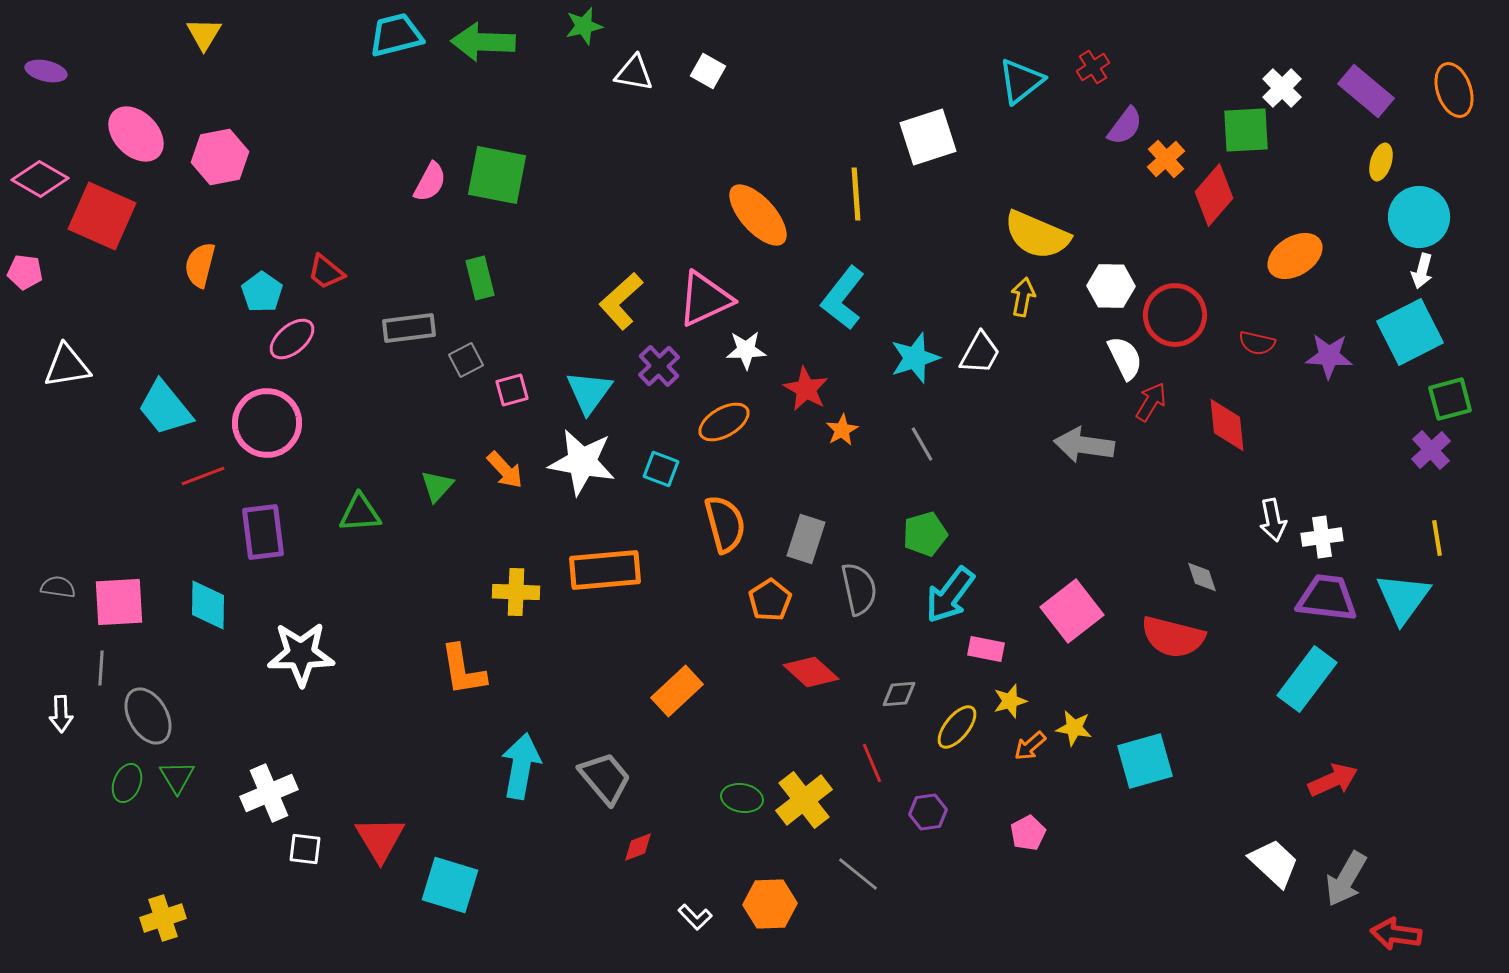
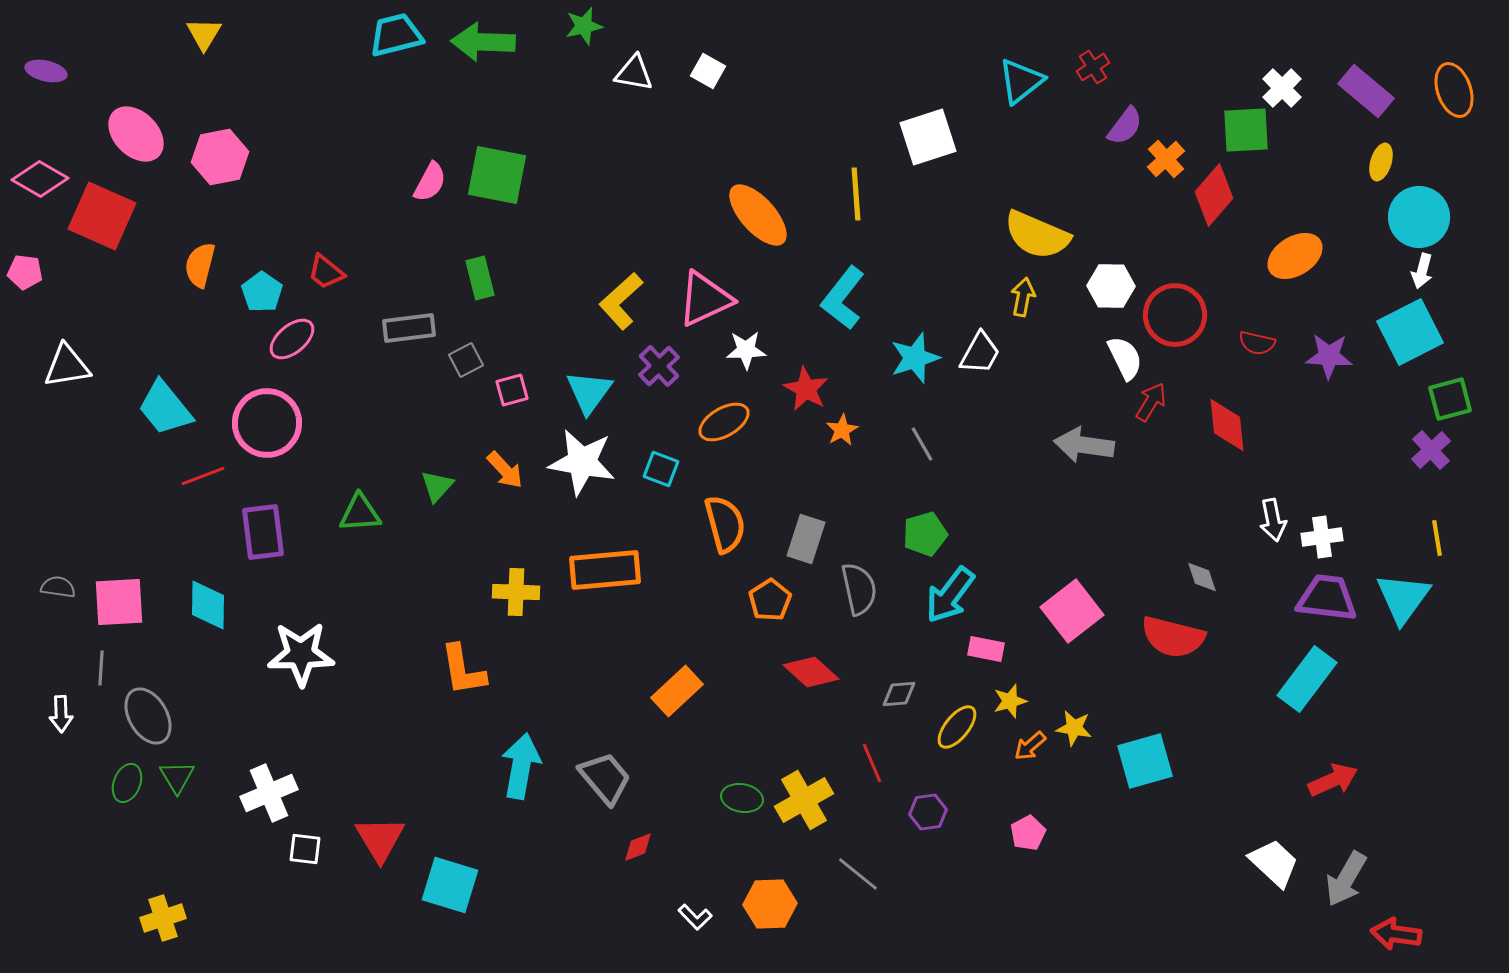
yellow cross at (804, 800): rotated 8 degrees clockwise
